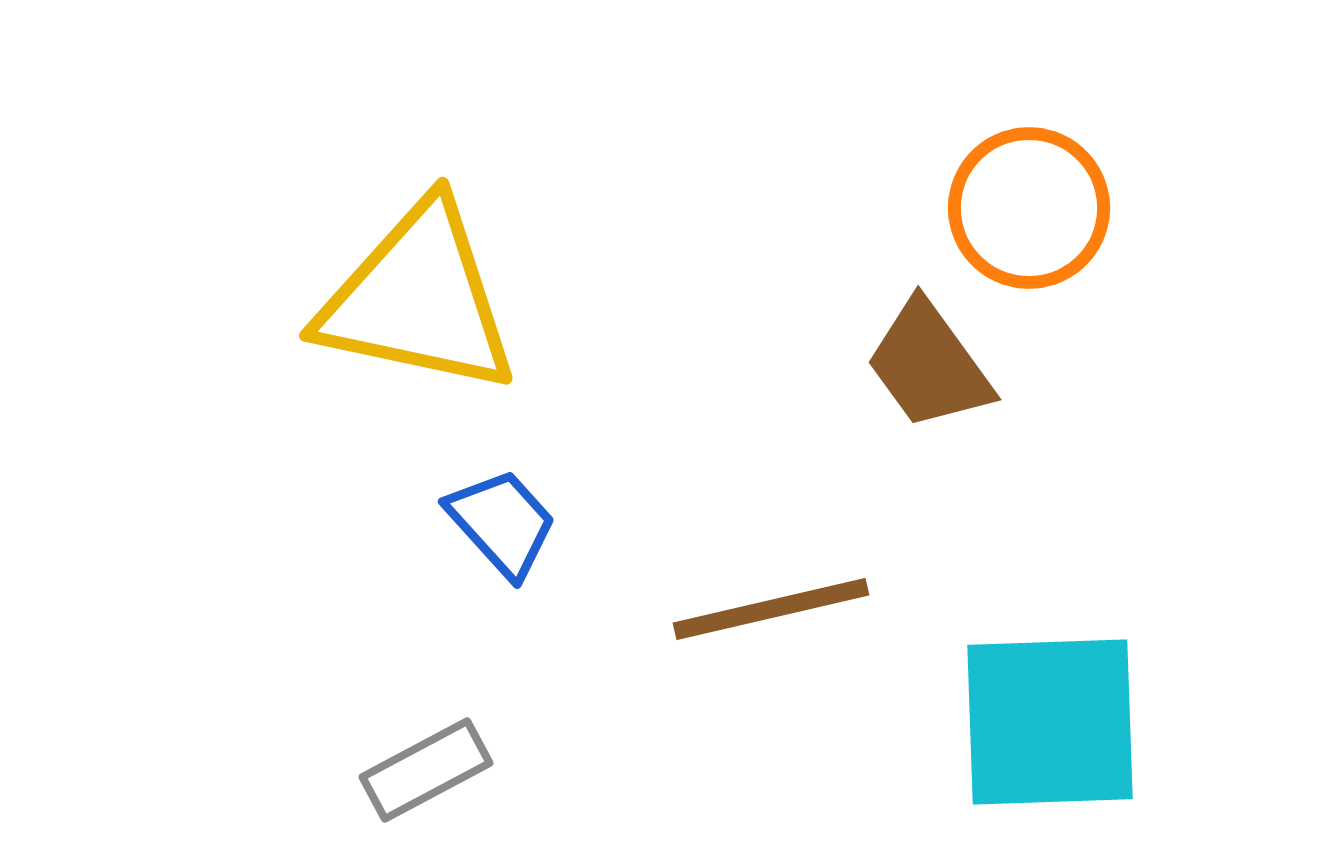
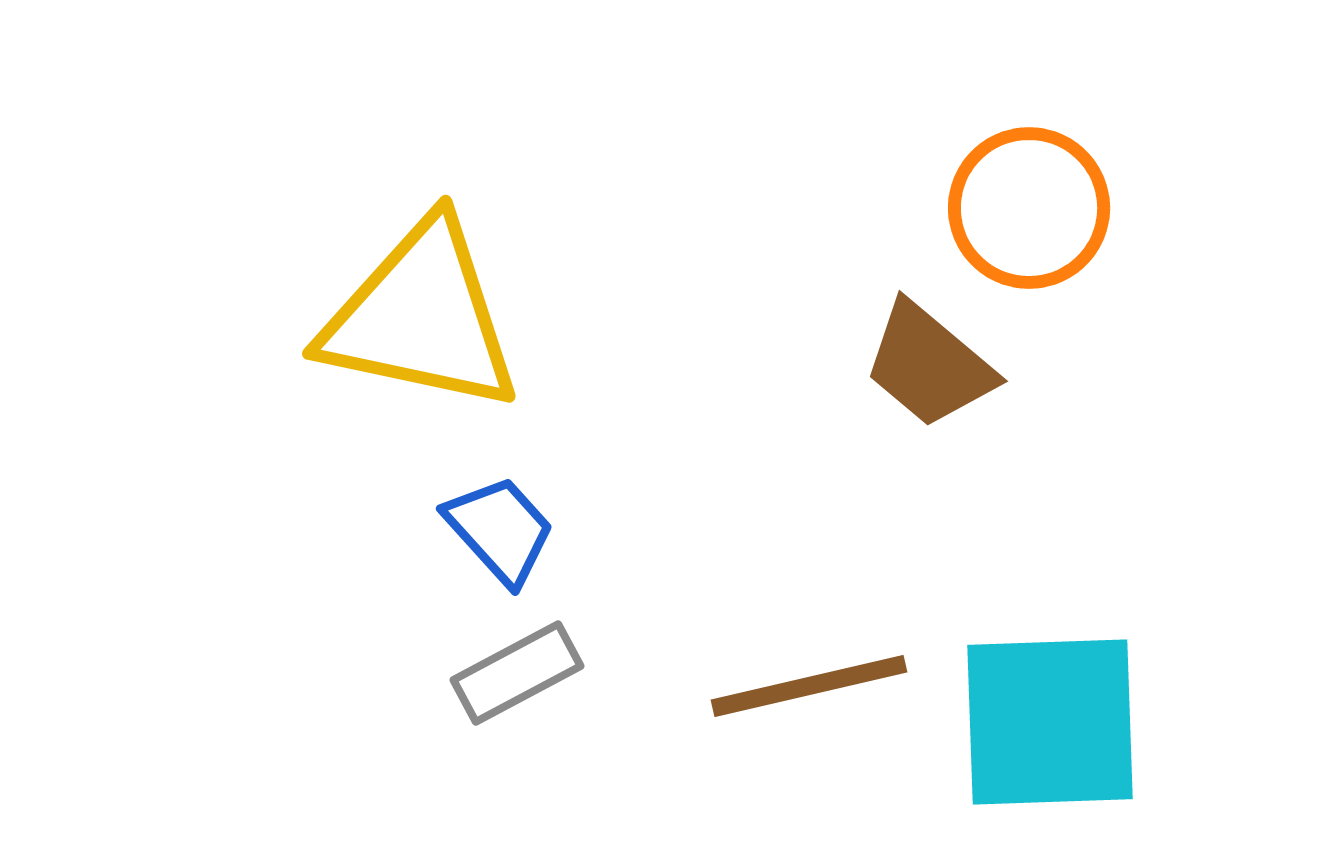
yellow triangle: moved 3 px right, 18 px down
brown trapezoid: rotated 14 degrees counterclockwise
blue trapezoid: moved 2 px left, 7 px down
brown line: moved 38 px right, 77 px down
gray rectangle: moved 91 px right, 97 px up
